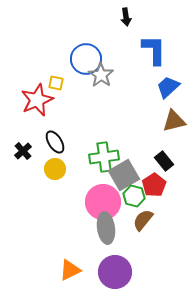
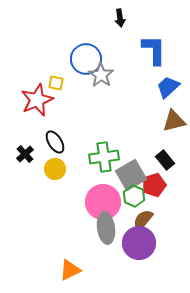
black arrow: moved 6 px left, 1 px down
black cross: moved 2 px right, 3 px down
black rectangle: moved 1 px right, 1 px up
gray square: moved 7 px right
red pentagon: rotated 15 degrees clockwise
green hexagon: rotated 10 degrees clockwise
purple circle: moved 24 px right, 29 px up
